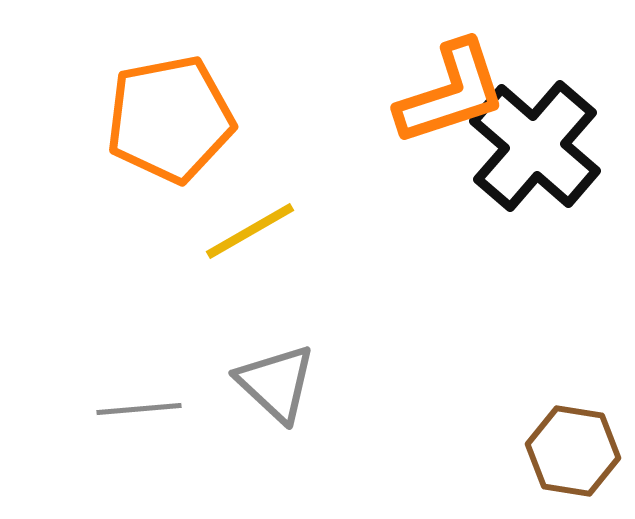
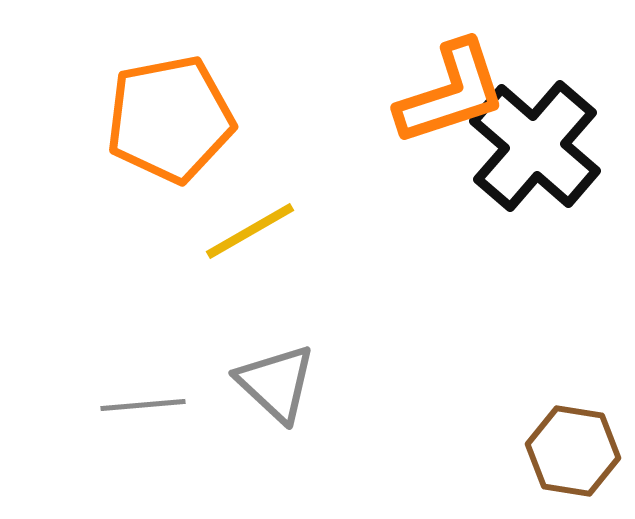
gray line: moved 4 px right, 4 px up
